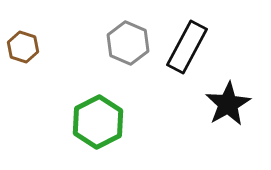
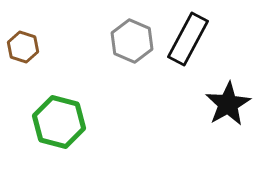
gray hexagon: moved 4 px right, 2 px up
black rectangle: moved 1 px right, 8 px up
green hexagon: moved 39 px left; rotated 18 degrees counterclockwise
